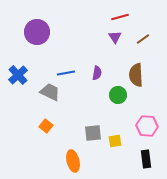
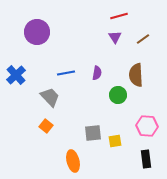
red line: moved 1 px left, 1 px up
blue cross: moved 2 px left
gray trapezoid: moved 5 px down; rotated 20 degrees clockwise
